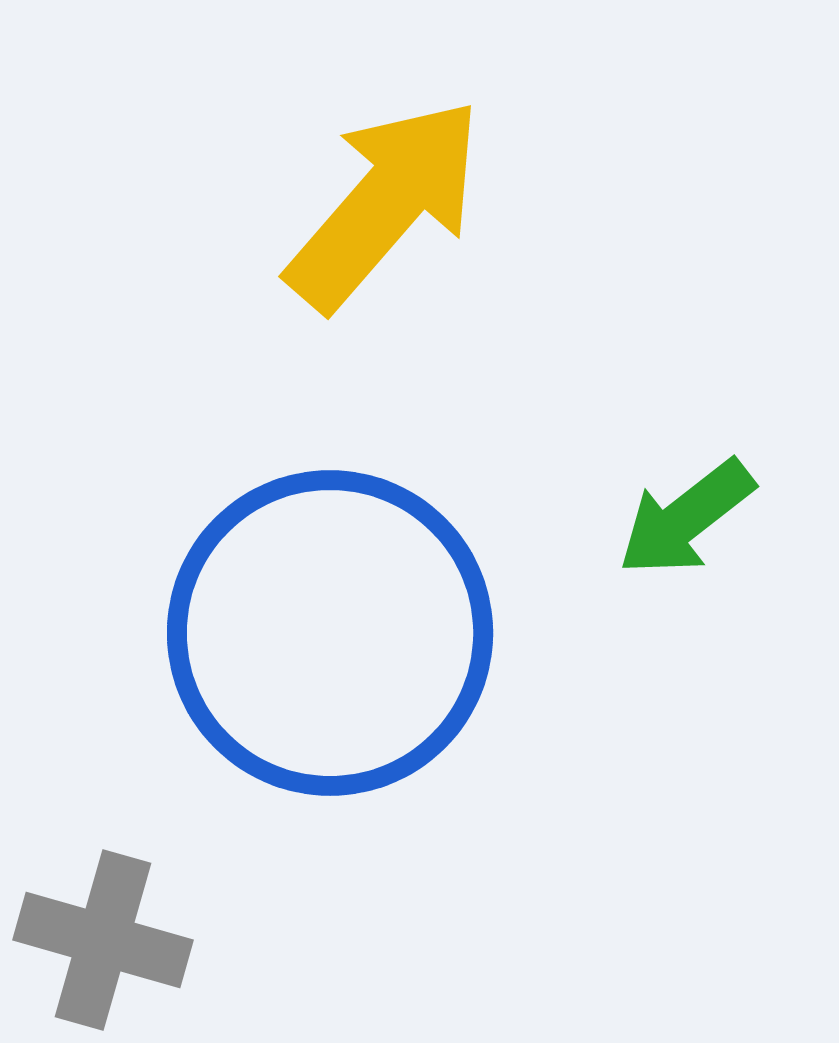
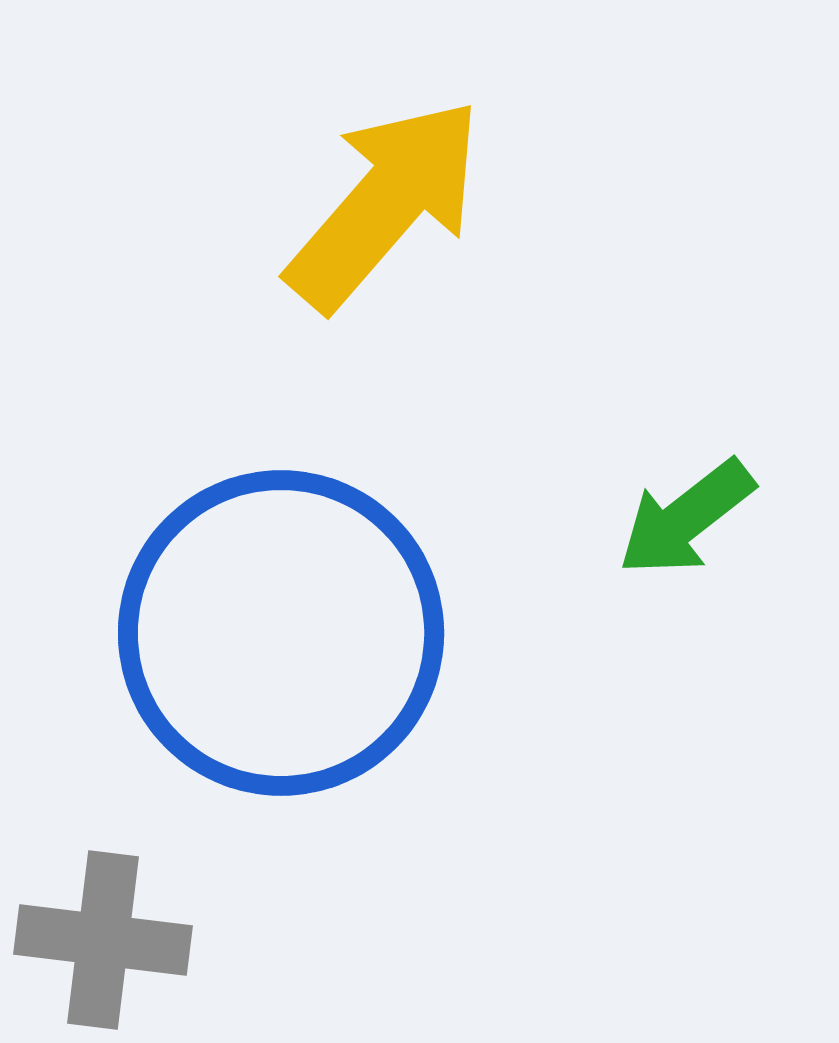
blue circle: moved 49 px left
gray cross: rotated 9 degrees counterclockwise
